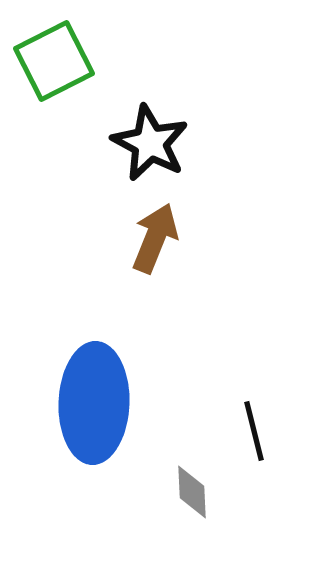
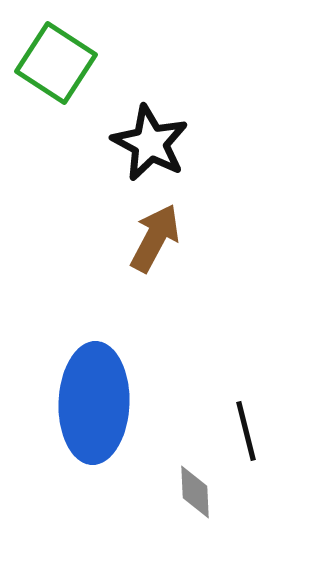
green square: moved 2 px right, 2 px down; rotated 30 degrees counterclockwise
brown arrow: rotated 6 degrees clockwise
black line: moved 8 px left
gray diamond: moved 3 px right
